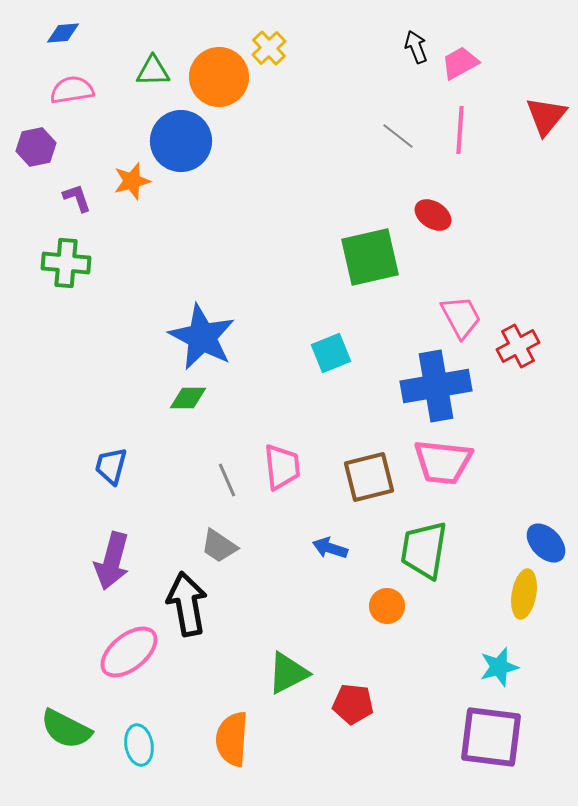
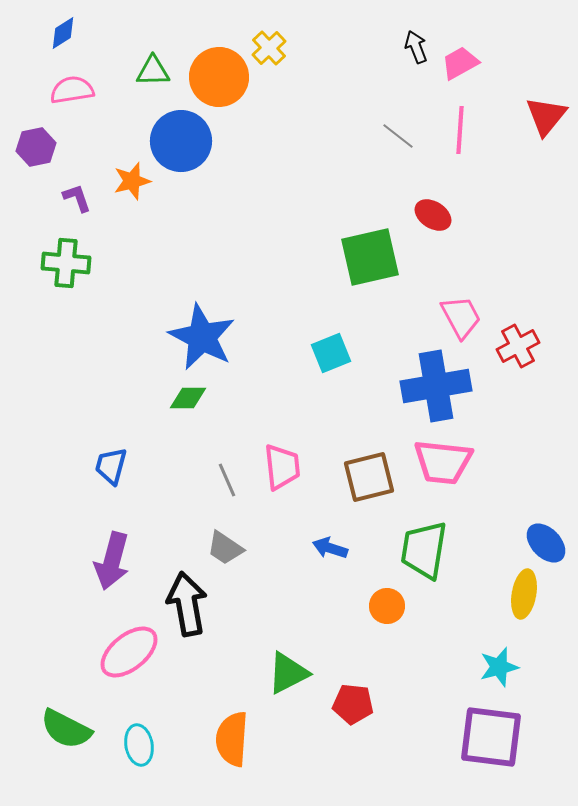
blue diamond at (63, 33): rotated 28 degrees counterclockwise
gray trapezoid at (219, 546): moved 6 px right, 2 px down
